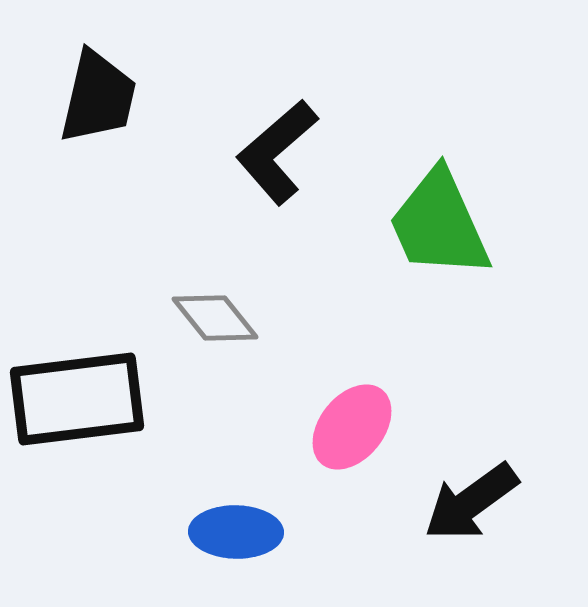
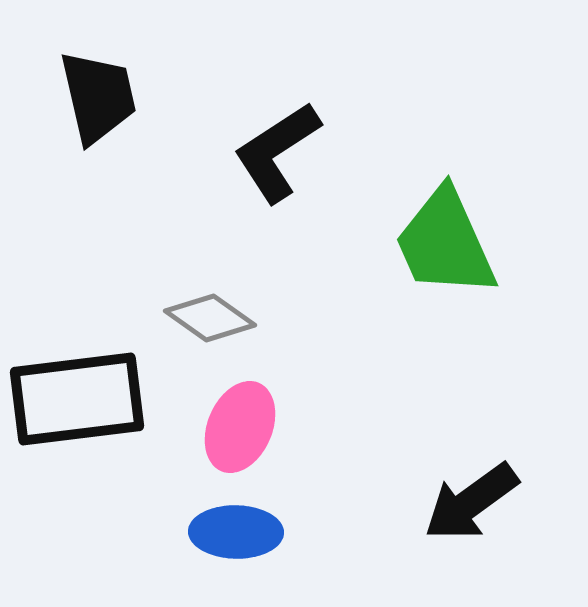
black trapezoid: rotated 26 degrees counterclockwise
black L-shape: rotated 8 degrees clockwise
green trapezoid: moved 6 px right, 19 px down
gray diamond: moved 5 px left; rotated 16 degrees counterclockwise
pink ellipse: moved 112 px left; rotated 16 degrees counterclockwise
